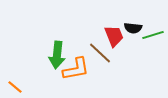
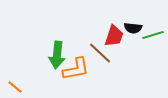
red trapezoid: rotated 40 degrees clockwise
